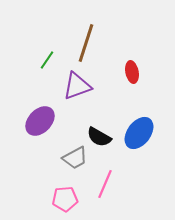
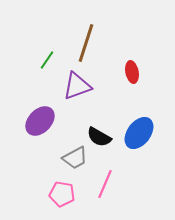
pink pentagon: moved 3 px left, 5 px up; rotated 15 degrees clockwise
